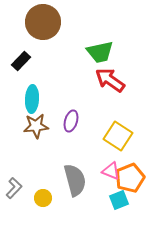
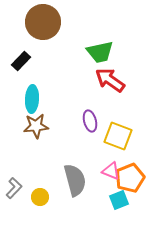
purple ellipse: moved 19 px right; rotated 30 degrees counterclockwise
yellow square: rotated 12 degrees counterclockwise
yellow circle: moved 3 px left, 1 px up
